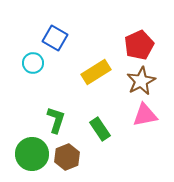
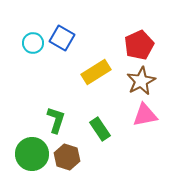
blue square: moved 7 px right
cyan circle: moved 20 px up
brown hexagon: rotated 20 degrees counterclockwise
